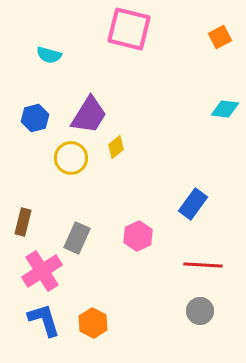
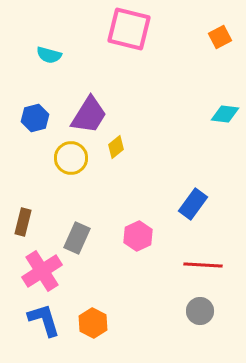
cyan diamond: moved 5 px down
